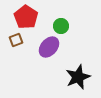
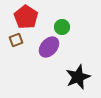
green circle: moved 1 px right, 1 px down
